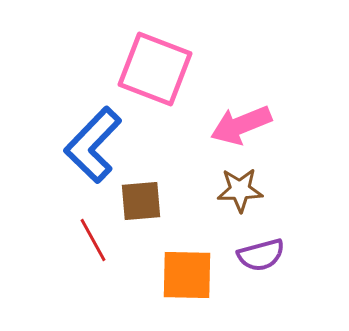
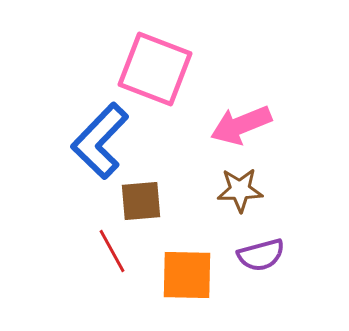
blue L-shape: moved 7 px right, 4 px up
red line: moved 19 px right, 11 px down
